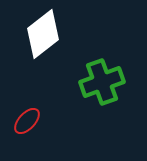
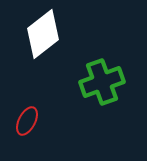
red ellipse: rotated 16 degrees counterclockwise
